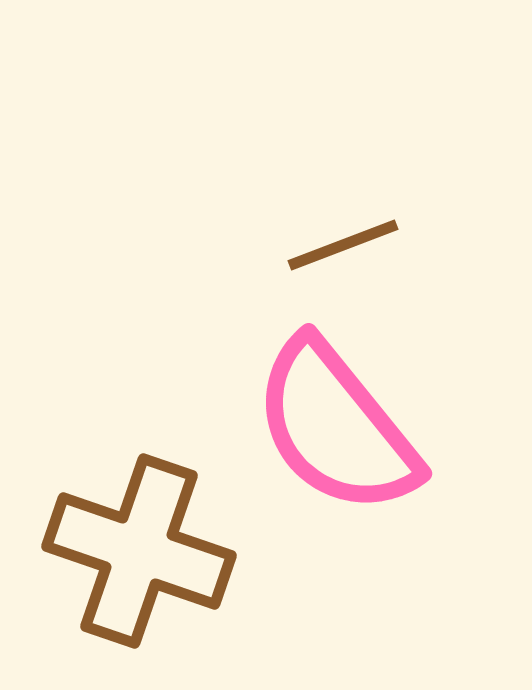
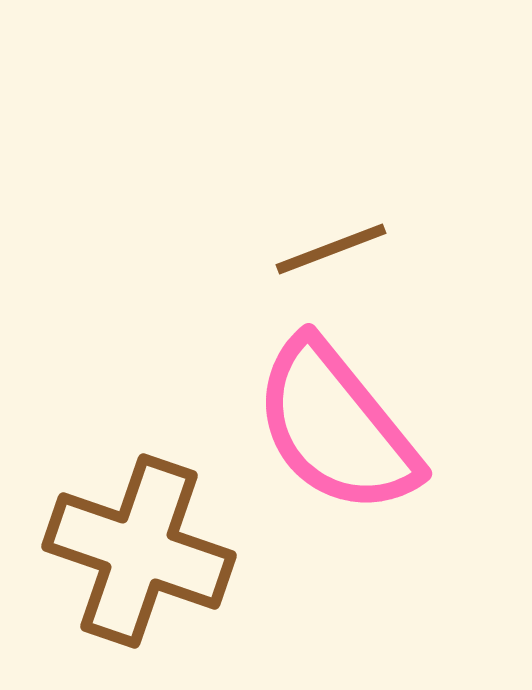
brown line: moved 12 px left, 4 px down
